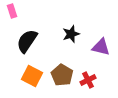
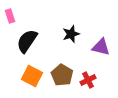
pink rectangle: moved 2 px left, 5 px down
